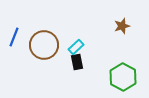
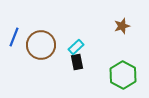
brown circle: moved 3 px left
green hexagon: moved 2 px up
